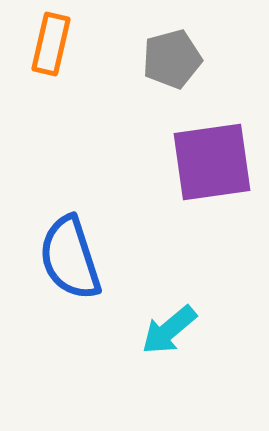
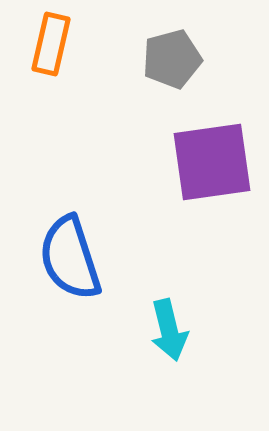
cyan arrow: rotated 64 degrees counterclockwise
